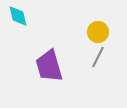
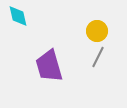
yellow circle: moved 1 px left, 1 px up
